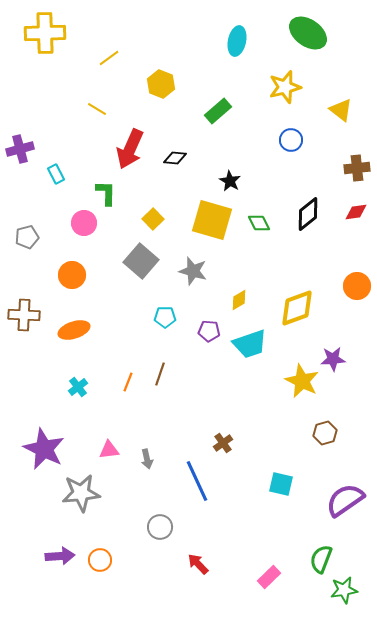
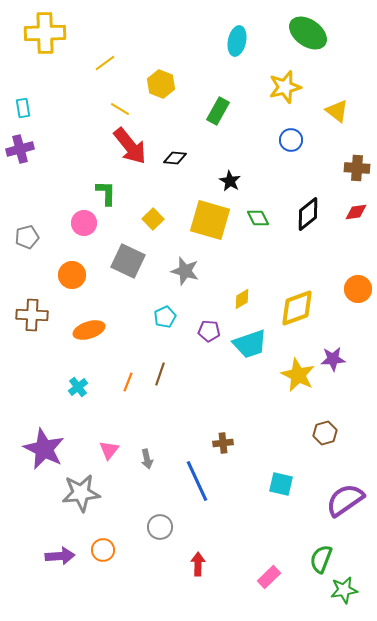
yellow line at (109, 58): moved 4 px left, 5 px down
yellow line at (97, 109): moved 23 px right
yellow triangle at (341, 110): moved 4 px left, 1 px down
green rectangle at (218, 111): rotated 20 degrees counterclockwise
red arrow at (130, 149): moved 3 px up; rotated 63 degrees counterclockwise
brown cross at (357, 168): rotated 10 degrees clockwise
cyan rectangle at (56, 174): moved 33 px left, 66 px up; rotated 18 degrees clockwise
yellow square at (212, 220): moved 2 px left
green diamond at (259, 223): moved 1 px left, 5 px up
gray square at (141, 261): moved 13 px left; rotated 16 degrees counterclockwise
gray star at (193, 271): moved 8 px left
orange circle at (357, 286): moved 1 px right, 3 px down
yellow diamond at (239, 300): moved 3 px right, 1 px up
brown cross at (24, 315): moved 8 px right
cyan pentagon at (165, 317): rotated 25 degrees counterclockwise
orange ellipse at (74, 330): moved 15 px right
yellow star at (302, 381): moved 4 px left, 6 px up
brown cross at (223, 443): rotated 30 degrees clockwise
pink triangle at (109, 450): rotated 45 degrees counterclockwise
orange circle at (100, 560): moved 3 px right, 10 px up
red arrow at (198, 564): rotated 45 degrees clockwise
